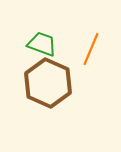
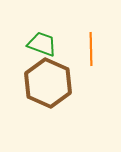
orange line: rotated 24 degrees counterclockwise
